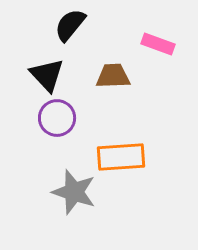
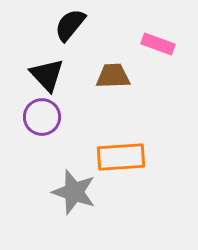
purple circle: moved 15 px left, 1 px up
